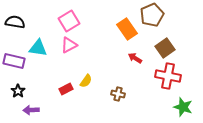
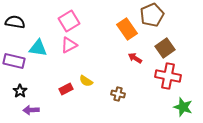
yellow semicircle: rotated 88 degrees clockwise
black star: moved 2 px right
